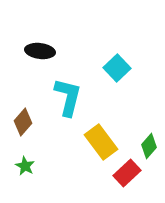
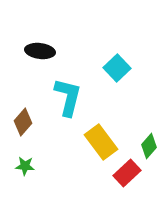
green star: rotated 24 degrees counterclockwise
